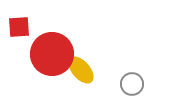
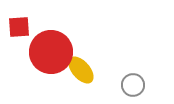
red circle: moved 1 px left, 2 px up
gray circle: moved 1 px right, 1 px down
